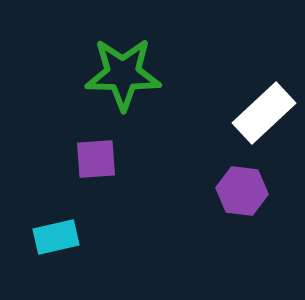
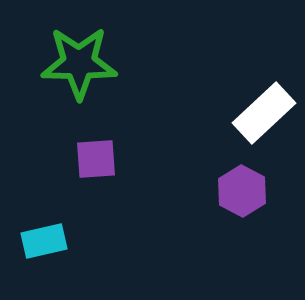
green star: moved 44 px left, 11 px up
purple hexagon: rotated 21 degrees clockwise
cyan rectangle: moved 12 px left, 4 px down
